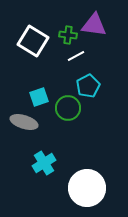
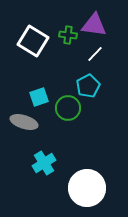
white line: moved 19 px right, 2 px up; rotated 18 degrees counterclockwise
